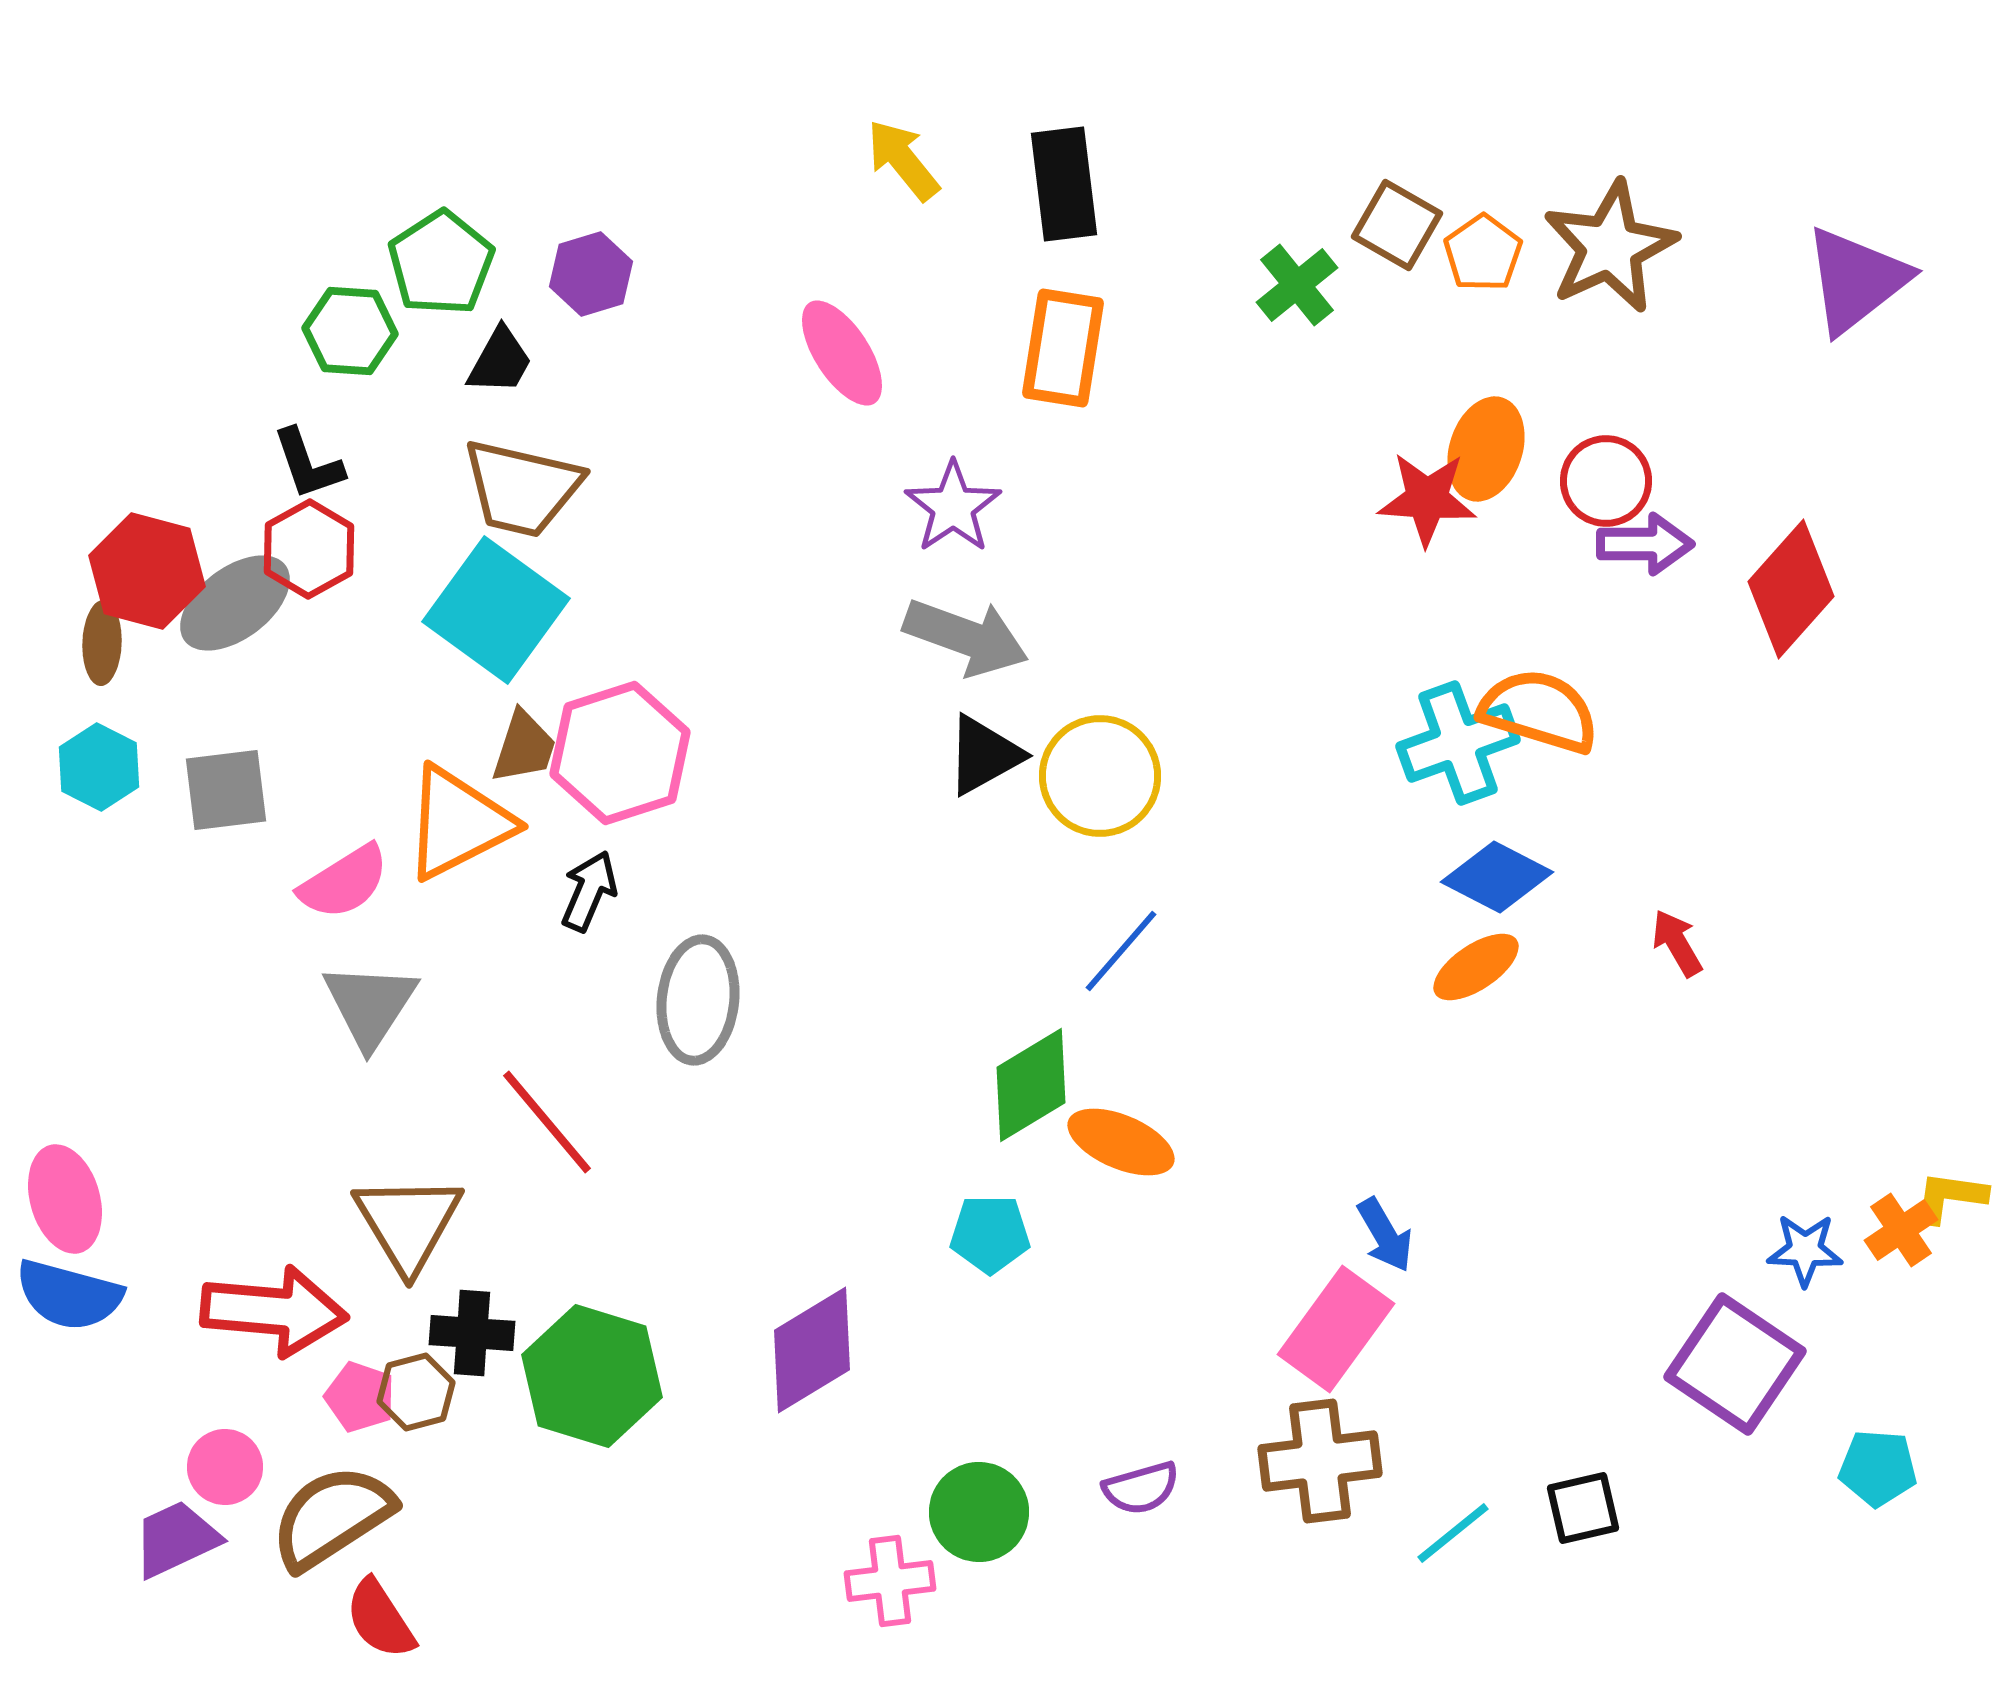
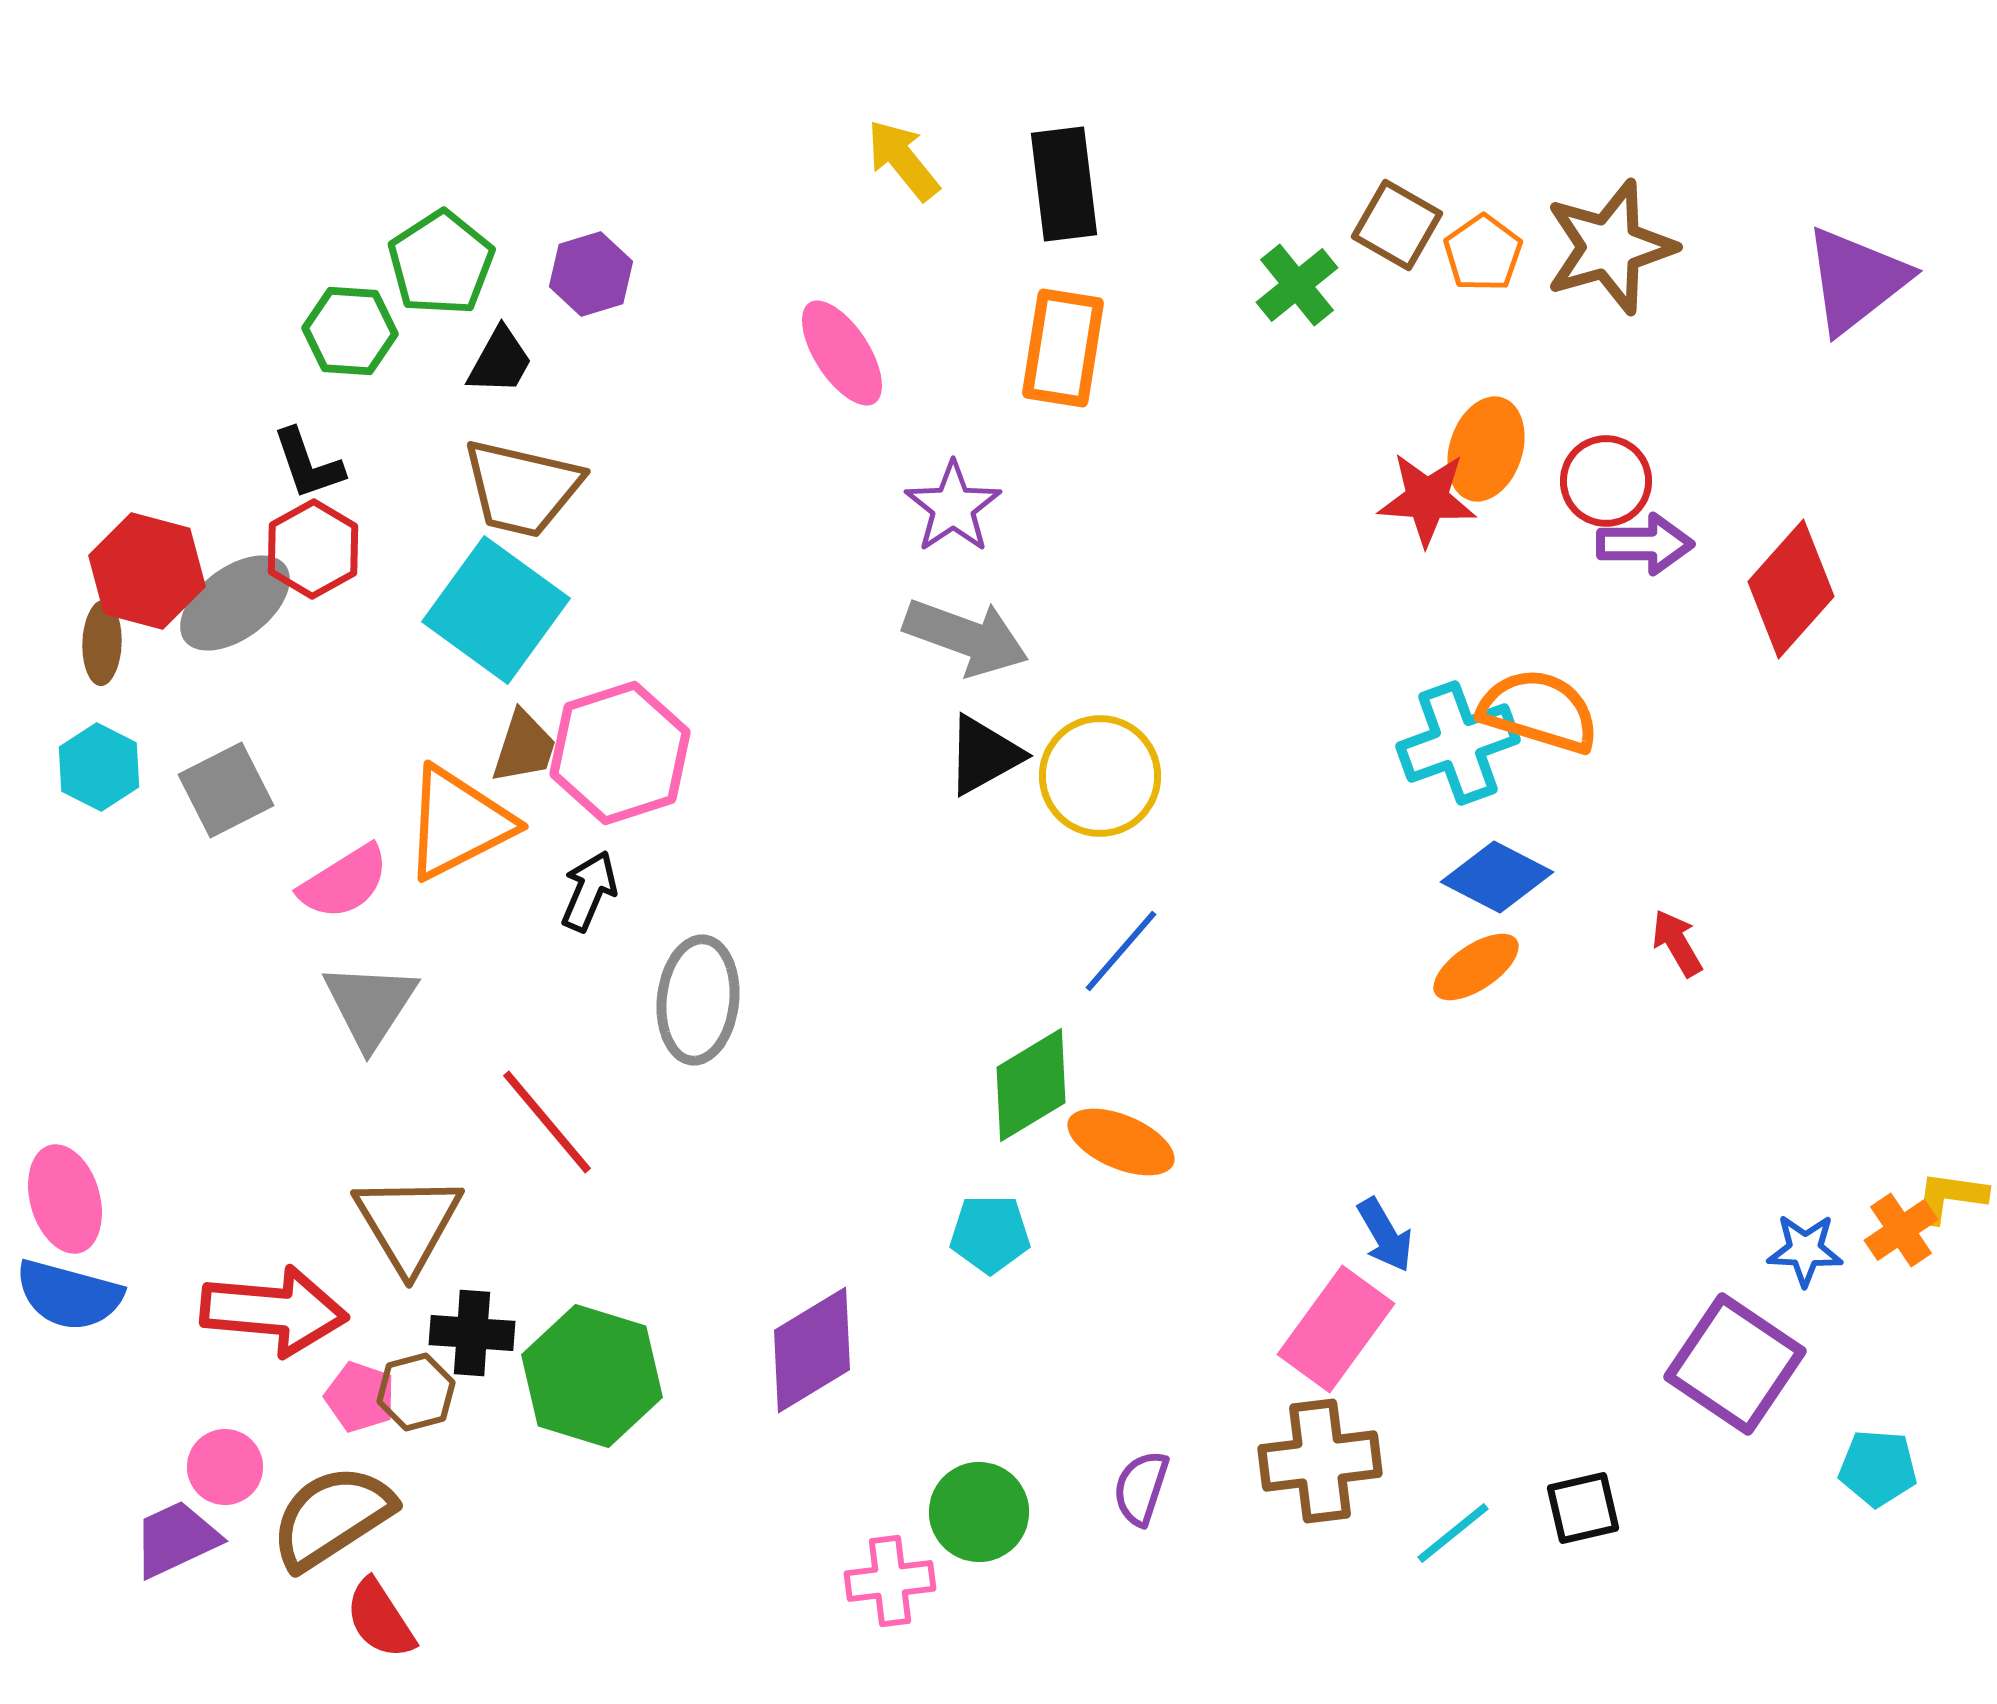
brown star at (1610, 247): rotated 9 degrees clockwise
red hexagon at (309, 549): moved 4 px right
gray square at (226, 790): rotated 20 degrees counterclockwise
purple semicircle at (1141, 1488): rotated 124 degrees clockwise
